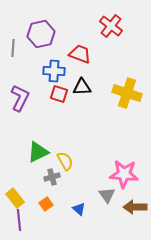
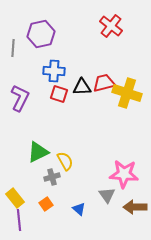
red trapezoid: moved 24 px right, 29 px down; rotated 35 degrees counterclockwise
